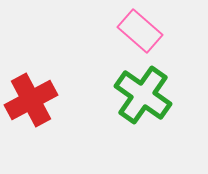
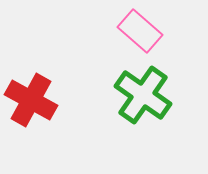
red cross: rotated 33 degrees counterclockwise
